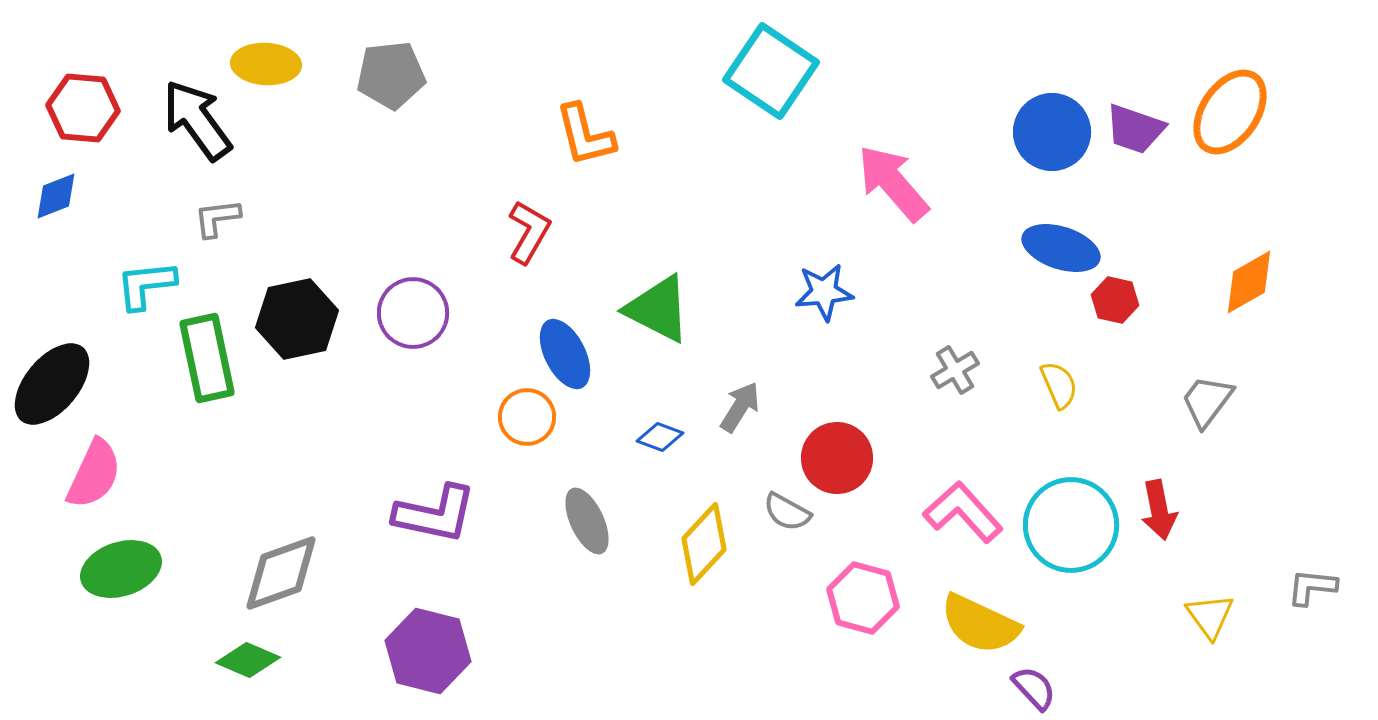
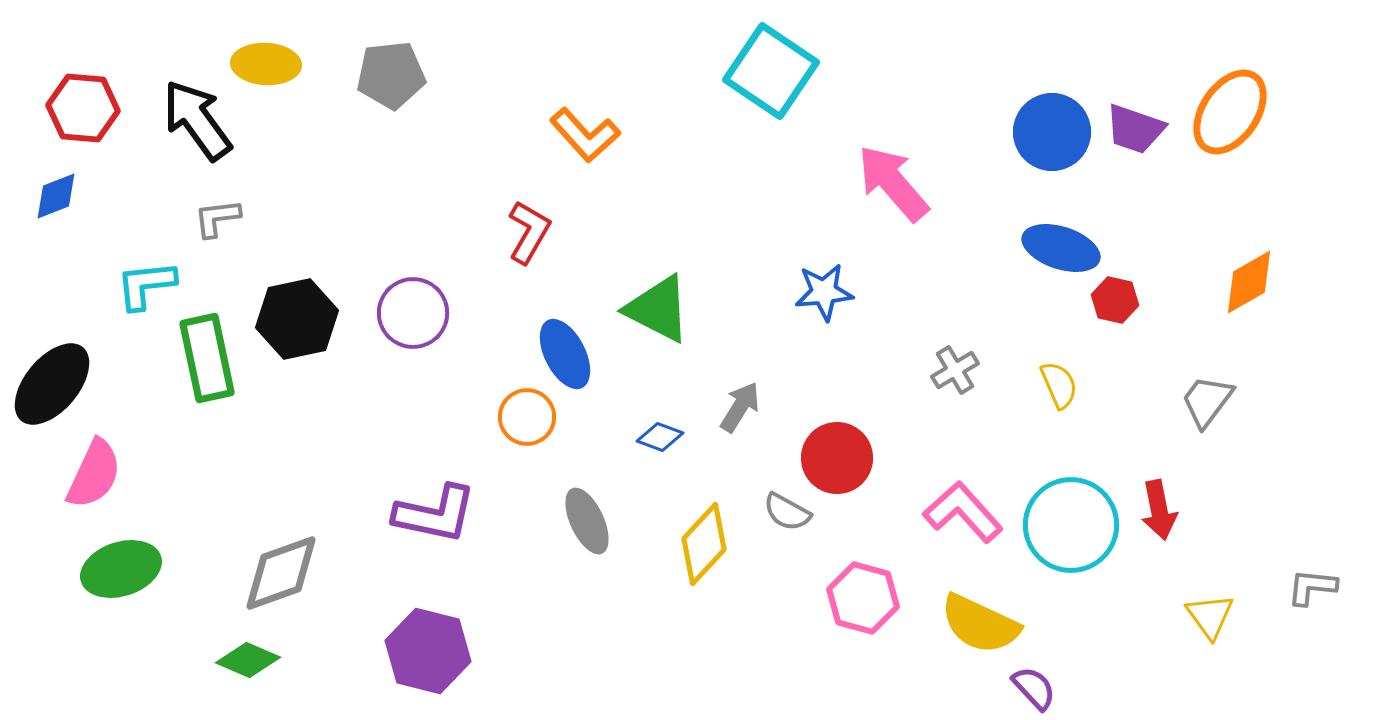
orange L-shape at (585, 135): rotated 28 degrees counterclockwise
